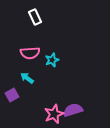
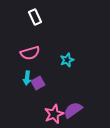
pink semicircle: rotated 12 degrees counterclockwise
cyan star: moved 15 px right
cyan arrow: rotated 120 degrees counterclockwise
purple square: moved 26 px right, 12 px up
purple semicircle: rotated 18 degrees counterclockwise
